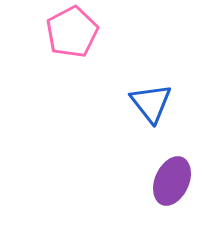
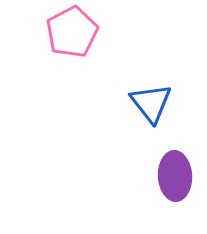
purple ellipse: moved 3 px right, 5 px up; rotated 27 degrees counterclockwise
